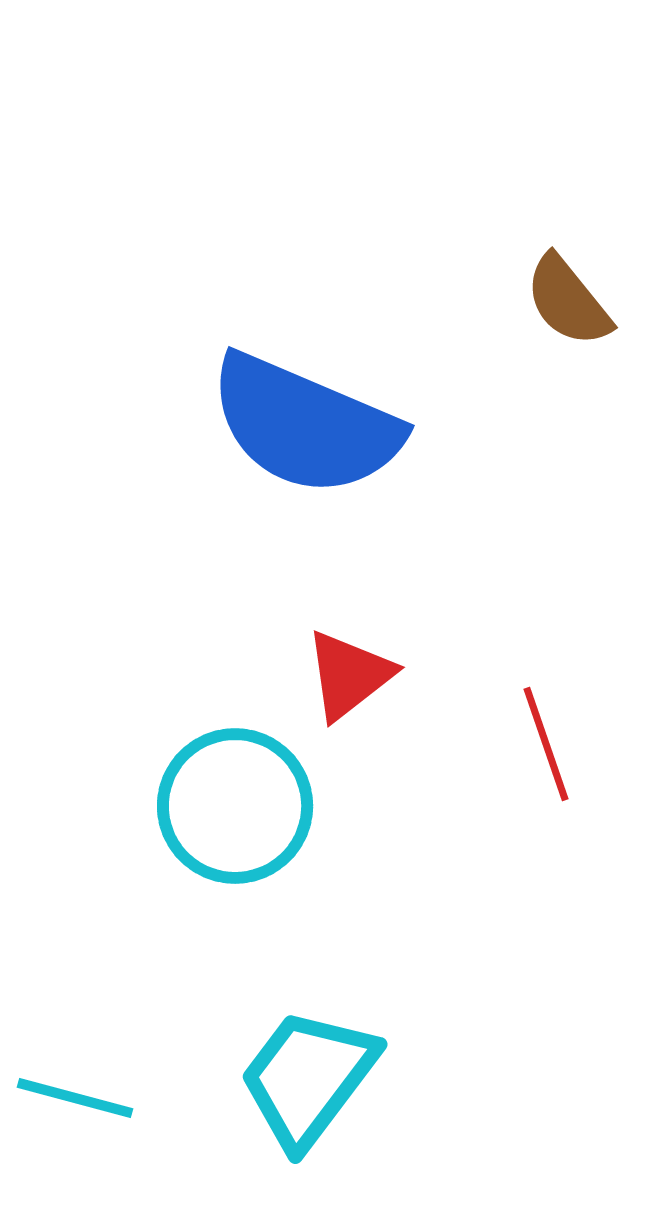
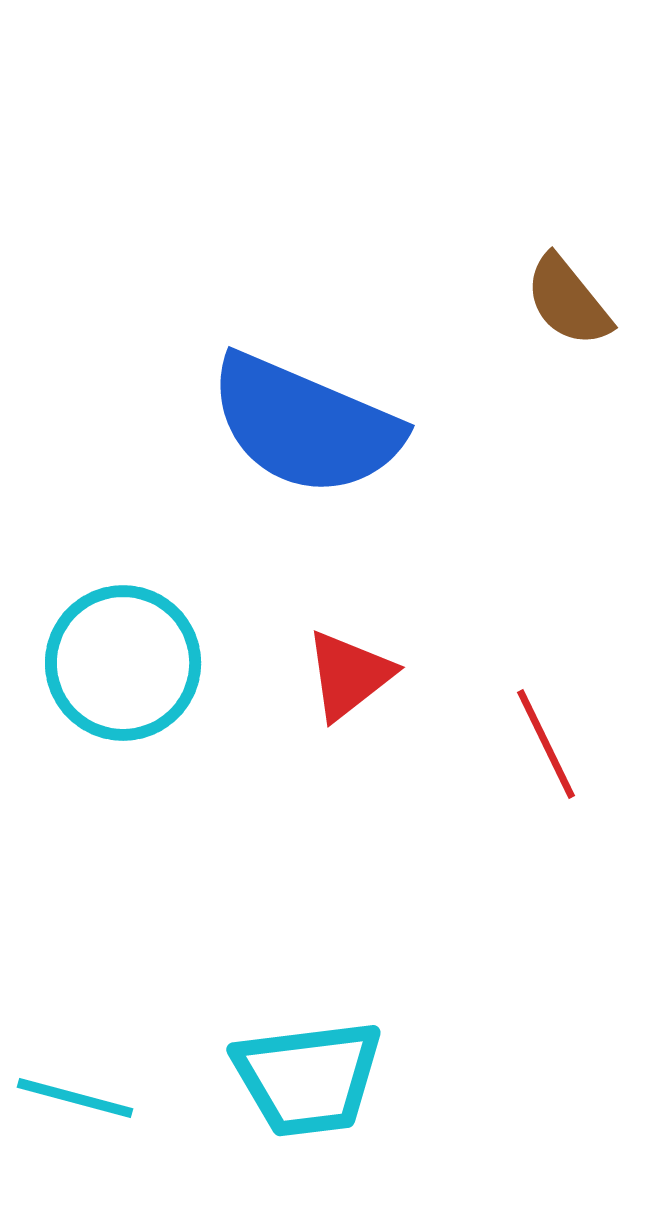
red line: rotated 7 degrees counterclockwise
cyan circle: moved 112 px left, 143 px up
cyan trapezoid: rotated 134 degrees counterclockwise
